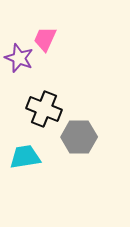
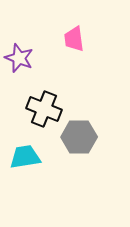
pink trapezoid: moved 29 px right; rotated 32 degrees counterclockwise
